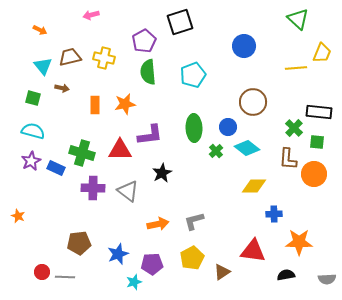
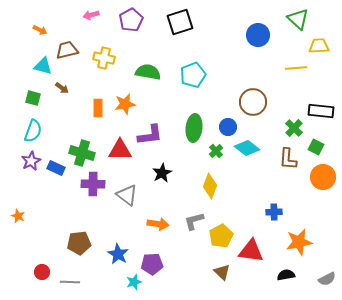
purple pentagon at (144, 41): moved 13 px left, 21 px up
blue circle at (244, 46): moved 14 px right, 11 px up
yellow trapezoid at (322, 53): moved 3 px left, 7 px up; rotated 115 degrees counterclockwise
brown trapezoid at (70, 57): moved 3 px left, 7 px up
cyan triangle at (43, 66): rotated 36 degrees counterclockwise
green semicircle at (148, 72): rotated 105 degrees clockwise
brown arrow at (62, 88): rotated 24 degrees clockwise
orange rectangle at (95, 105): moved 3 px right, 3 px down
black rectangle at (319, 112): moved 2 px right, 1 px up
green ellipse at (194, 128): rotated 8 degrees clockwise
cyan semicircle at (33, 131): rotated 95 degrees clockwise
green square at (317, 142): moved 1 px left, 5 px down; rotated 21 degrees clockwise
orange circle at (314, 174): moved 9 px right, 3 px down
yellow diamond at (254, 186): moved 44 px left; rotated 70 degrees counterclockwise
purple cross at (93, 188): moved 4 px up
gray triangle at (128, 191): moved 1 px left, 4 px down
blue cross at (274, 214): moved 2 px up
orange arrow at (158, 224): rotated 20 degrees clockwise
orange star at (299, 242): rotated 12 degrees counterclockwise
red triangle at (253, 251): moved 2 px left
blue star at (118, 254): rotated 20 degrees counterclockwise
yellow pentagon at (192, 258): moved 29 px right, 22 px up
brown triangle at (222, 272): rotated 42 degrees counterclockwise
gray line at (65, 277): moved 5 px right, 5 px down
gray semicircle at (327, 279): rotated 24 degrees counterclockwise
